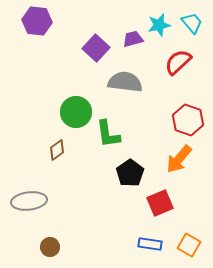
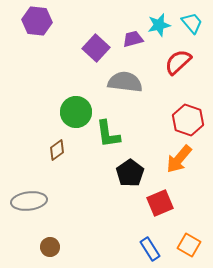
blue rectangle: moved 5 px down; rotated 50 degrees clockwise
